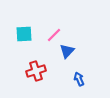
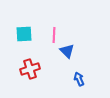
pink line: rotated 42 degrees counterclockwise
blue triangle: rotated 28 degrees counterclockwise
red cross: moved 6 px left, 2 px up
